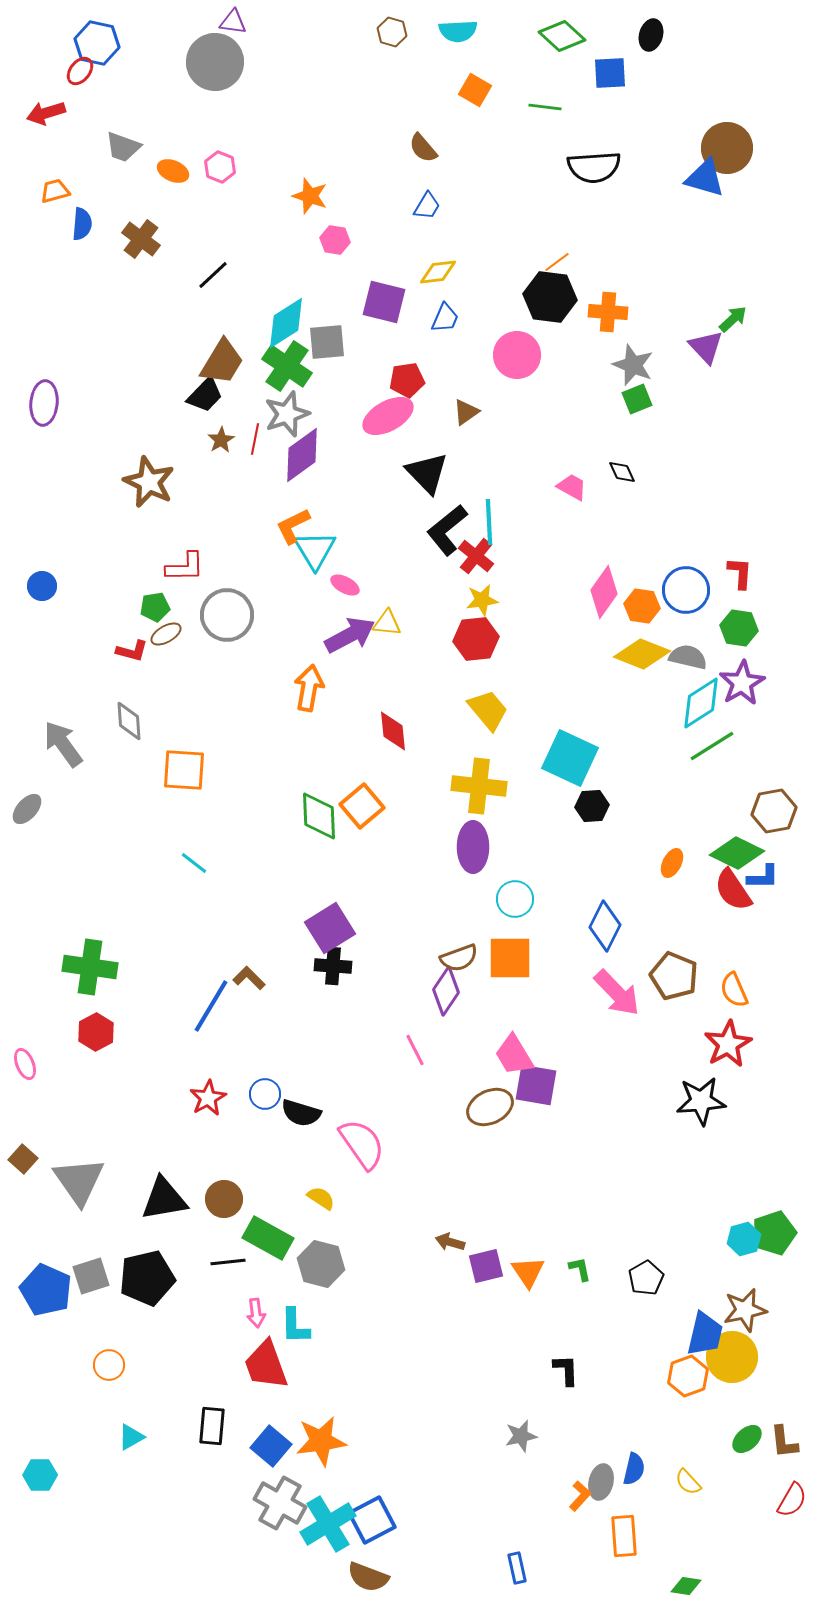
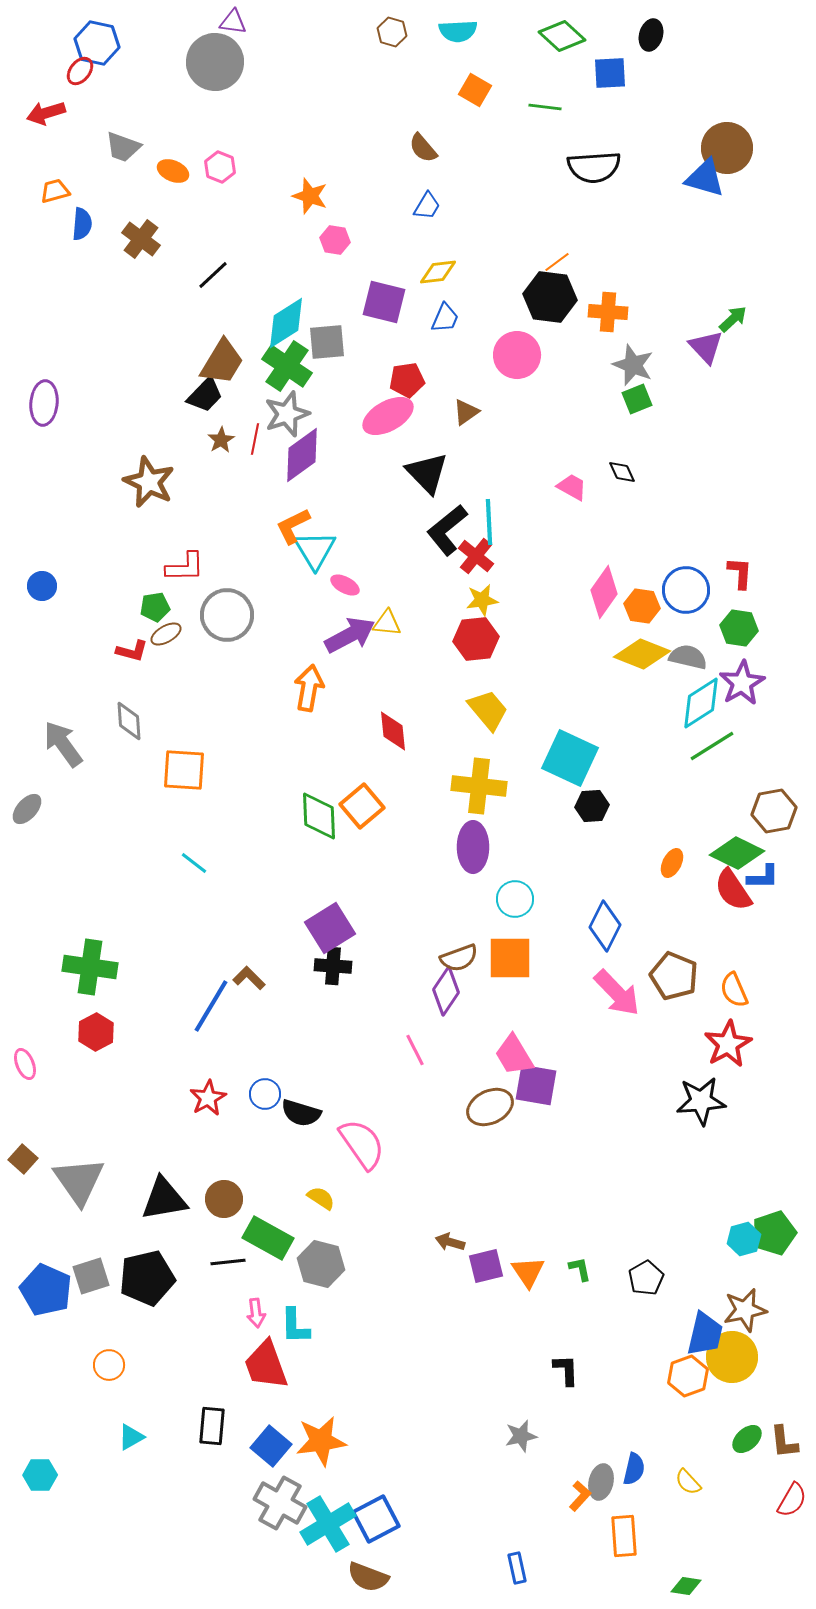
blue square at (372, 1520): moved 4 px right, 1 px up
